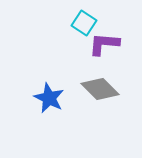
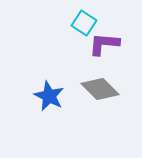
blue star: moved 2 px up
